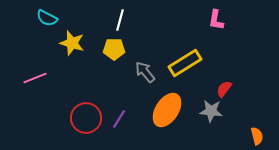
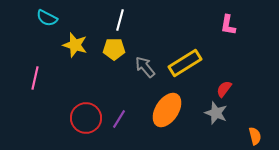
pink L-shape: moved 12 px right, 5 px down
yellow star: moved 3 px right, 2 px down
gray arrow: moved 5 px up
pink line: rotated 55 degrees counterclockwise
gray star: moved 5 px right, 2 px down; rotated 15 degrees clockwise
orange semicircle: moved 2 px left
